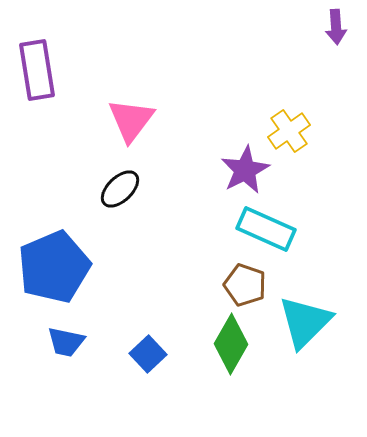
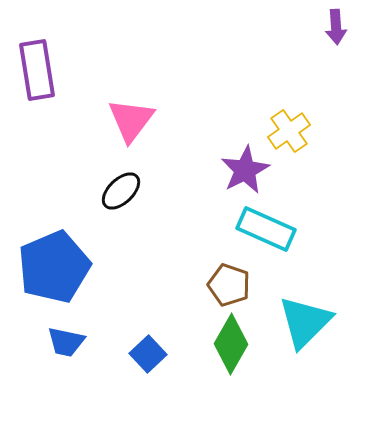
black ellipse: moved 1 px right, 2 px down
brown pentagon: moved 16 px left
